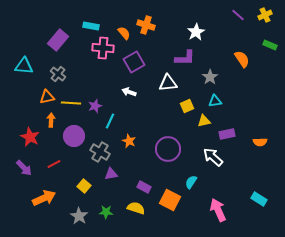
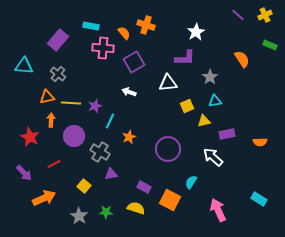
orange star at (129, 141): moved 4 px up; rotated 24 degrees clockwise
purple arrow at (24, 168): moved 5 px down
